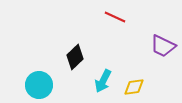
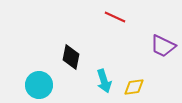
black diamond: moved 4 px left; rotated 35 degrees counterclockwise
cyan arrow: moved 1 px right; rotated 45 degrees counterclockwise
